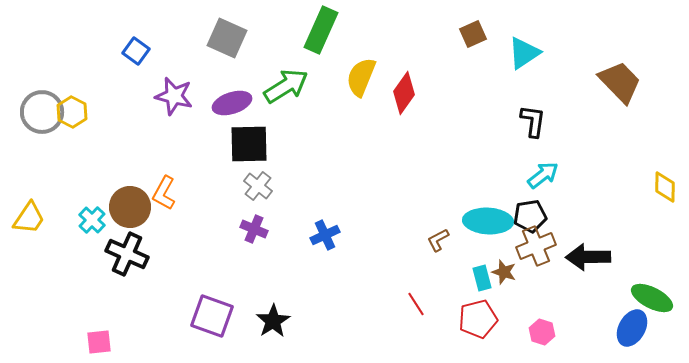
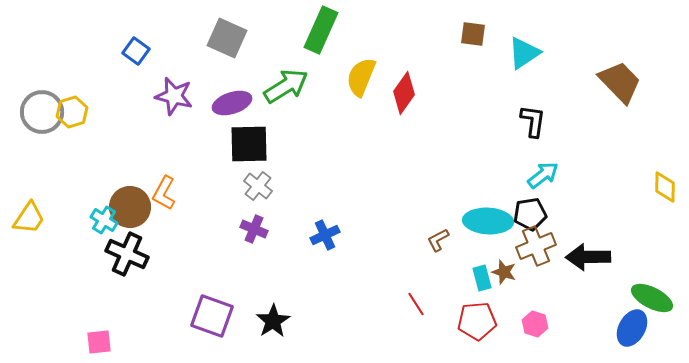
brown square: rotated 32 degrees clockwise
yellow hexagon: rotated 16 degrees clockwise
black pentagon: moved 2 px up
cyan cross: moved 12 px right; rotated 12 degrees counterclockwise
red pentagon: moved 1 px left, 2 px down; rotated 9 degrees clockwise
pink hexagon: moved 7 px left, 8 px up
